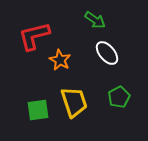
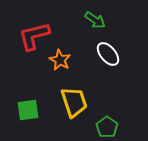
white ellipse: moved 1 px right, 1 px down
green pentagon: moved 12 px left, 30 px down; rotated 10 degrees counterclockwise
green square: moved 10 px left
